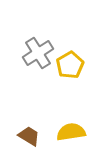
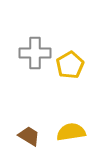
gray cross: moved 3 px left; rotated 32 degrees clockwise
